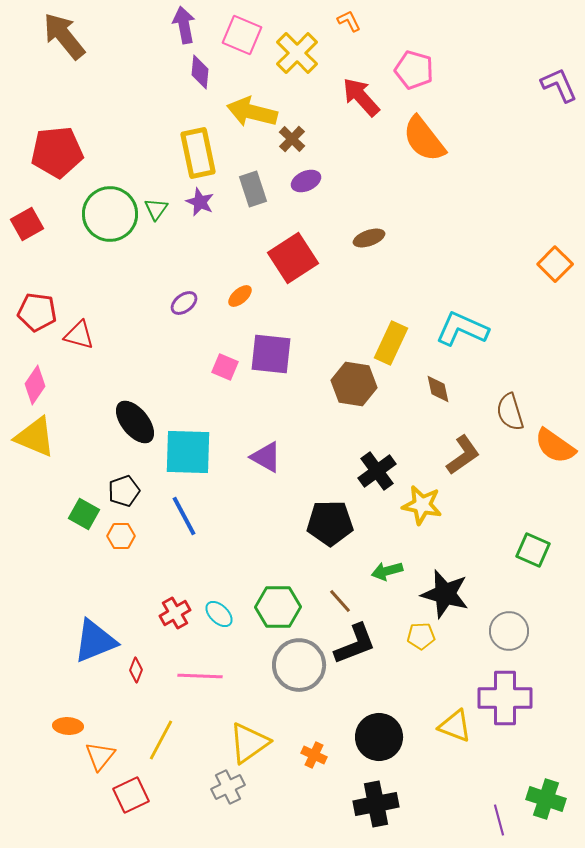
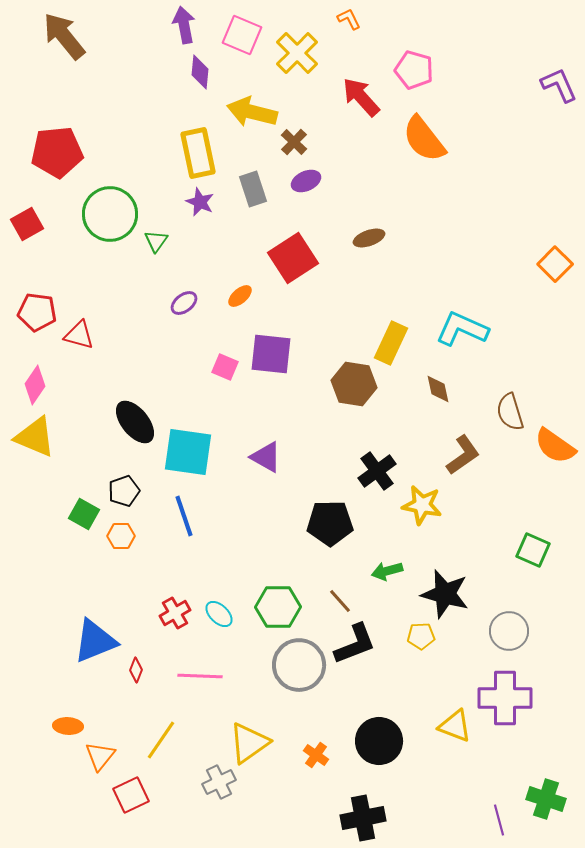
orange L-shape at (349, 21): moved 2 px up
brown cross at (292, 139): moved 2 px right, 3 px down
green triangle at (156, 209): moved 32 px down
cyan square at (188, 452): rotated 6 degrees clockwise
blue line at (184, 516): rotated 9 degrees clockwise
black circle at (379, 737): moved 4 px down
yellow line at (161, 740): rotated 6 degrees clockwise
orange cross at (314, 755): moved 2 px right; rotated 10 degrees clockwise
gray cross at (228, 787): moved 9 px left, 5 px up
black cross at (376, 804): moved 13 px left, 14 px down
